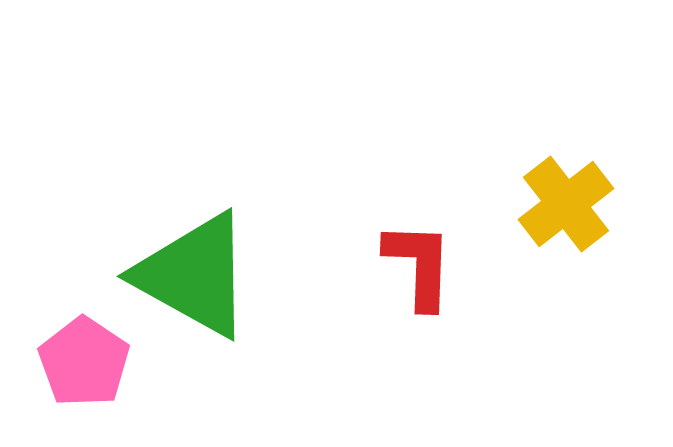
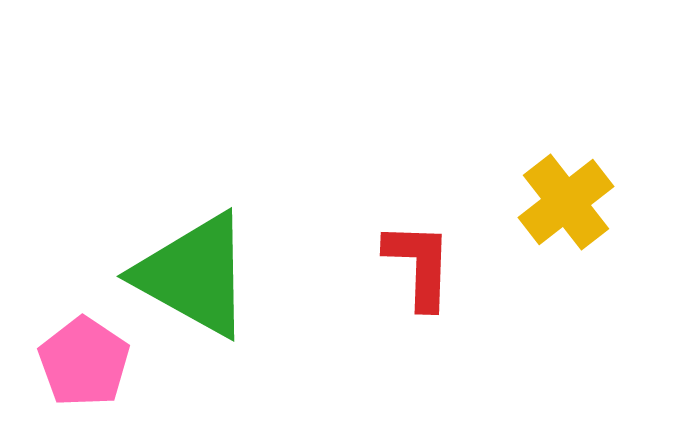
yellow cross: moved 2 px up
